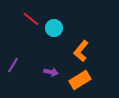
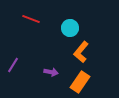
red line: rotated 18 degrees counterclockwise
cyan circle: moved 16 px right
orange L-shape: moved 1 px down
orange rectangle: moved 2 px down; rotated 25 degrees counterclockwise
